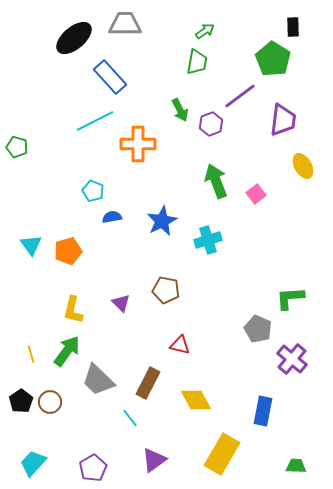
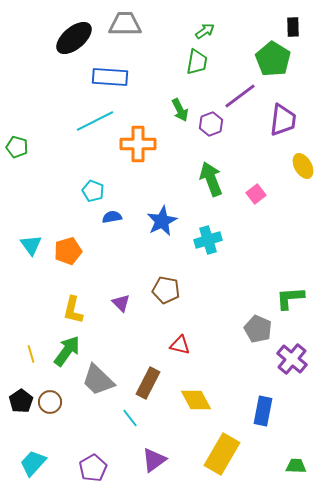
blue rectangle at (110, 77): rotated 44 degrees counterclockwise
green arrow at (216, 181): moved 5 px left, 2 px up
